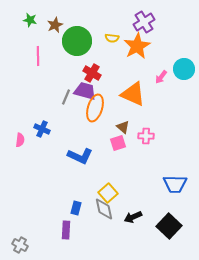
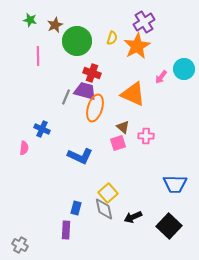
yellow semicircle: rotated 80 degrees counterclockwise
red cross: rotated 12 degrees counterclockwise
pink semicircle: moved 4 px right, 8 px down
